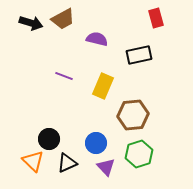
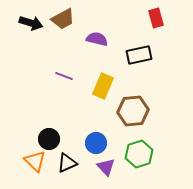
brown hexagon: moved 4 px up
orange triangle: moved 2 px right
